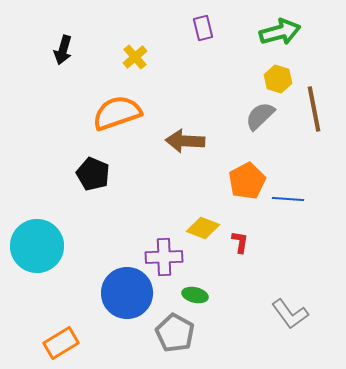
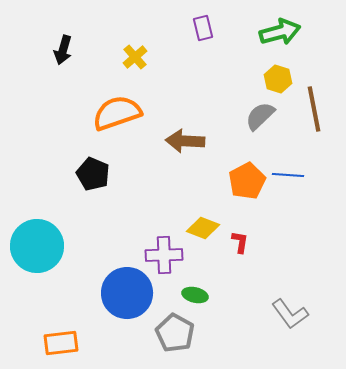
blue line: moved 24 px up
purple cross: moved 2 px up
orange rectangle: rotated 24 degrees clockwise
